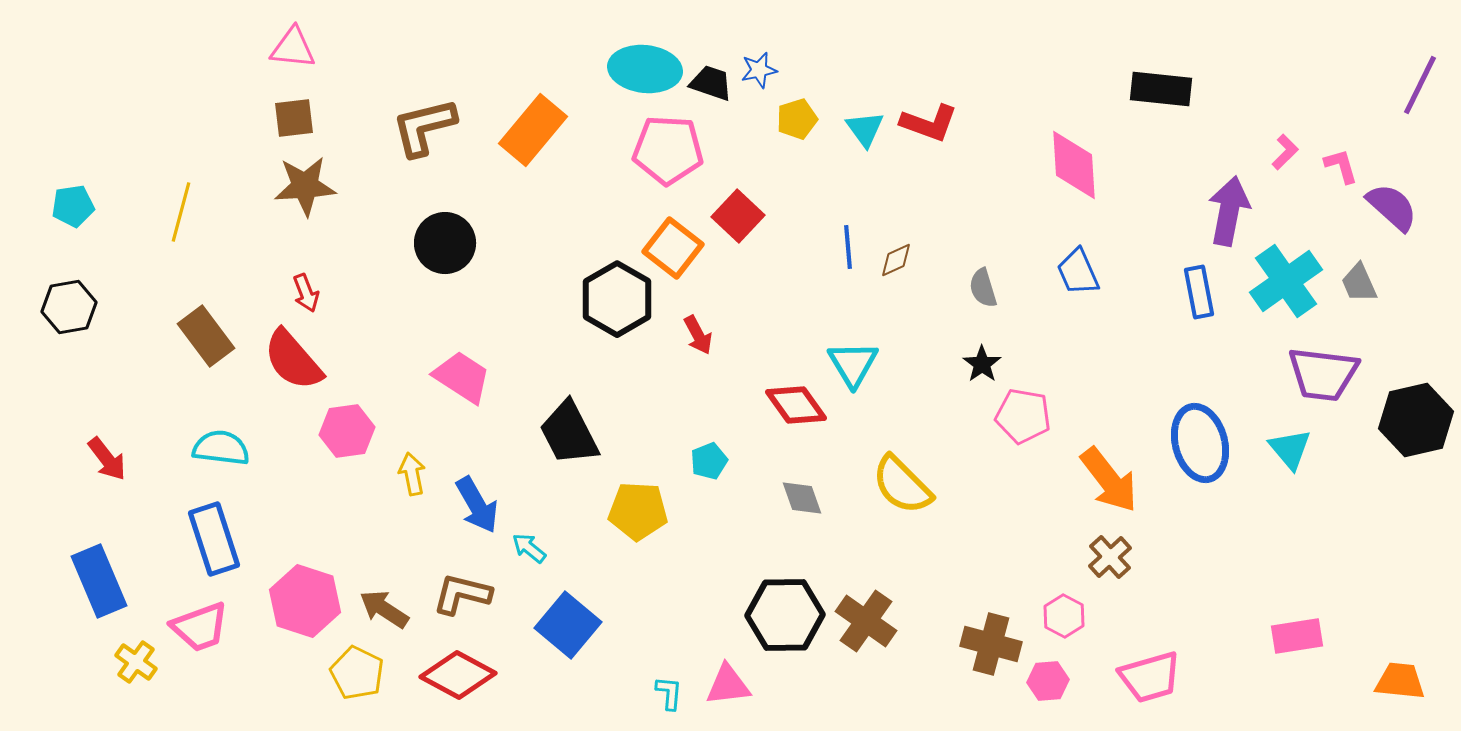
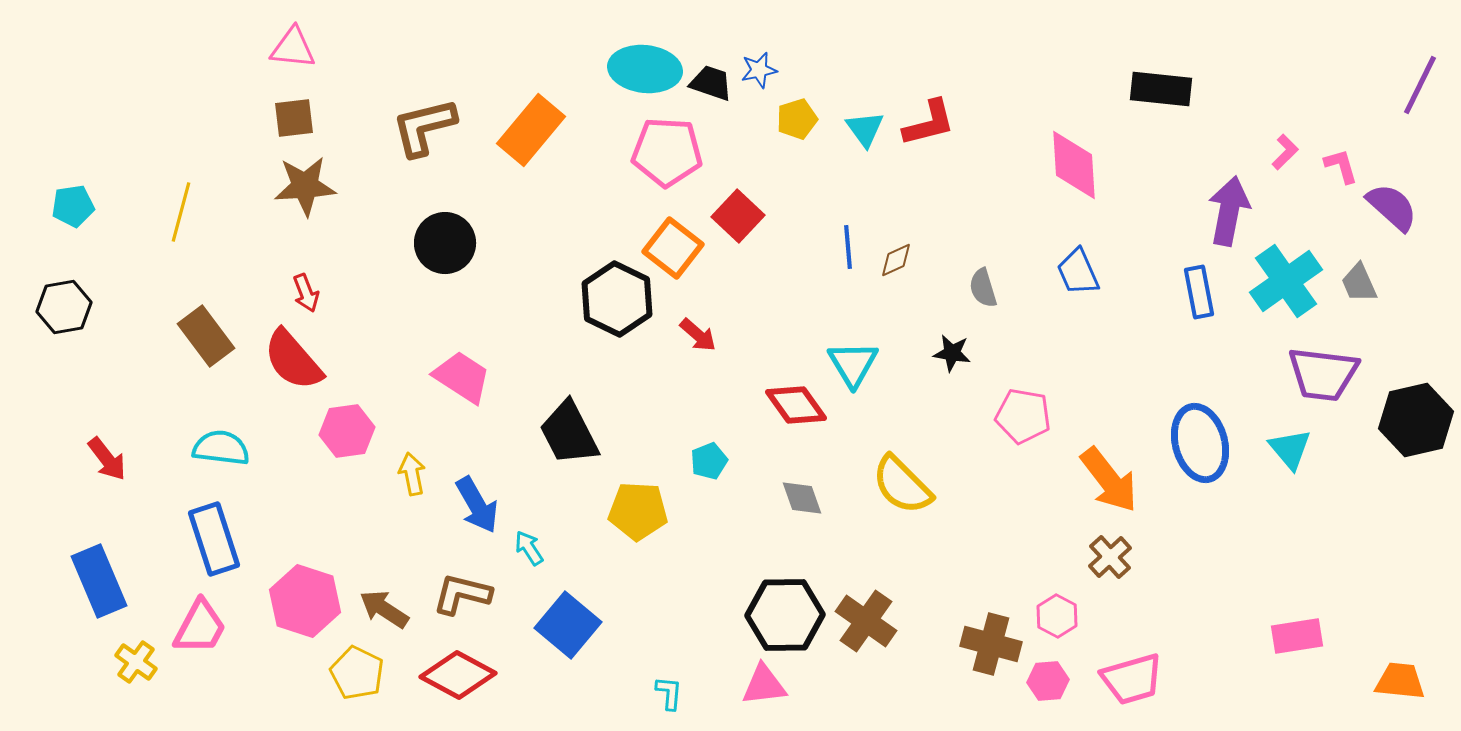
red L-shape at (929, 123): rotated 34 degrees counterclockwise
orange rectangle at (533, 130): moved 2 px left
pink pentagon at (668, 150): moved 1 px left, 2 px down
black hexagon at (617, 299): rotated 4 degrees counterclockwise
black hexagon at (69, 307): moved 5 px left
red arrow at (698, 335): rotated 21 degrees counterclockwise
black star at (982, 364): moved 30 px left, 11 px up; rotated 27 degrees counterclockwise
cyan arrow at (529, 548): rotated 18 degrees clockwise
pink hexagon at (1064, 616): moved 7 px left
pink trapezoid at (200, 627): rotated 42 degrees counterclockwise
pink trapezoid at (1150, 677): moved 18 px left, 2 px down
pink triangle at (728, 685): moved 36 px right
